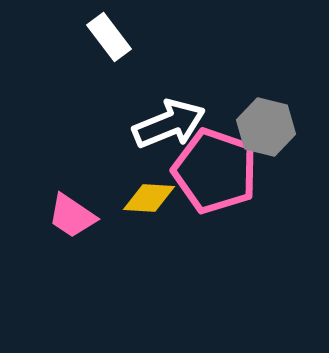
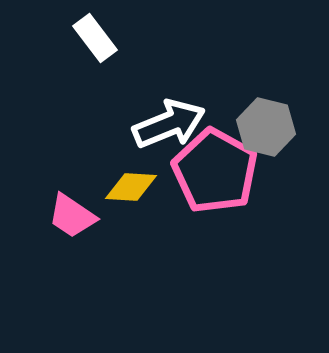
white rectangle: moved 14 px left, 1 px down
pink pentagon: rotated 10 degrees clockwise
yellow diamond: moved 18 px left, 11 px up
